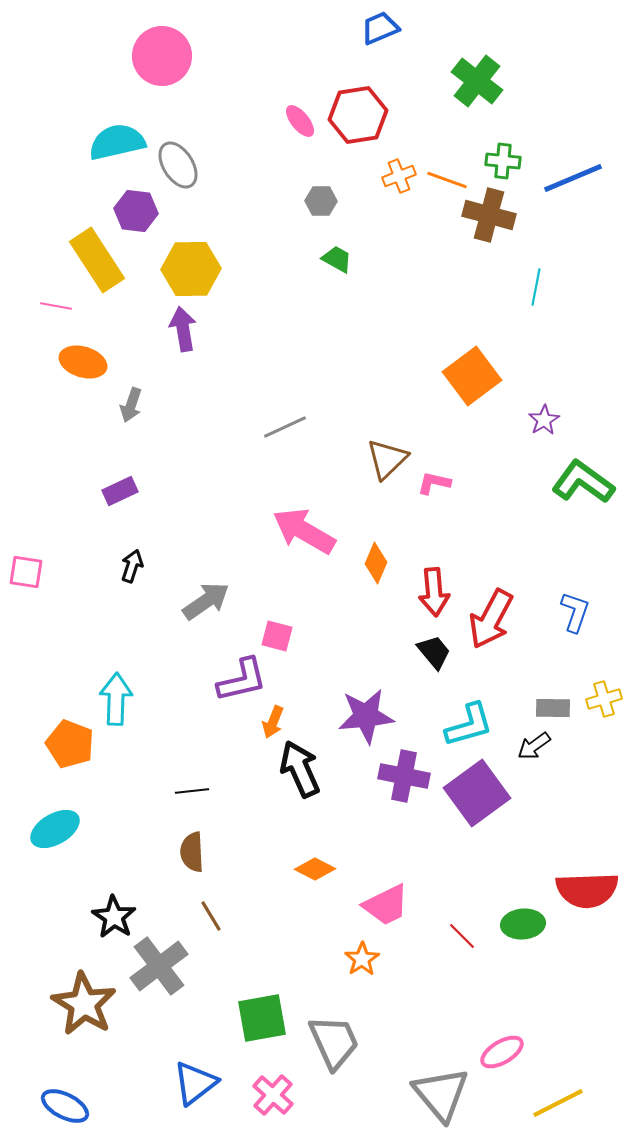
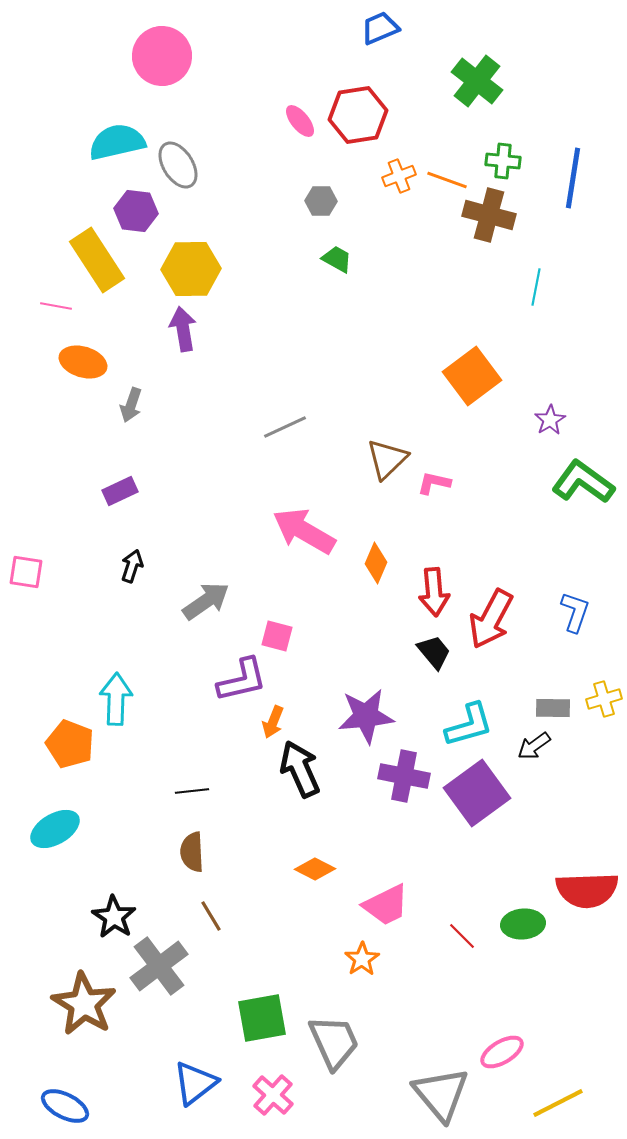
blue line at (573, 178): rotated 58 degrees counterclockwise
purple star at (544, 420): moved 6 px right
